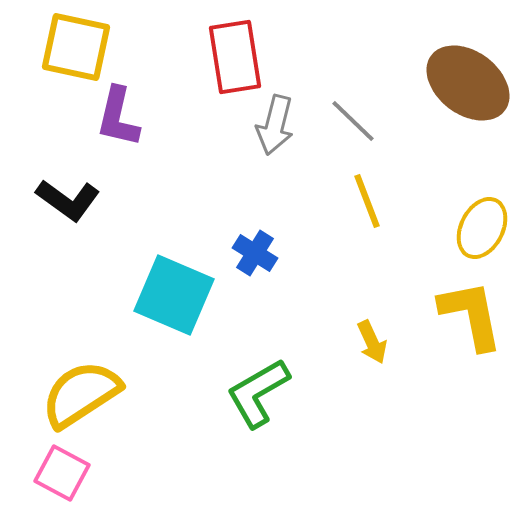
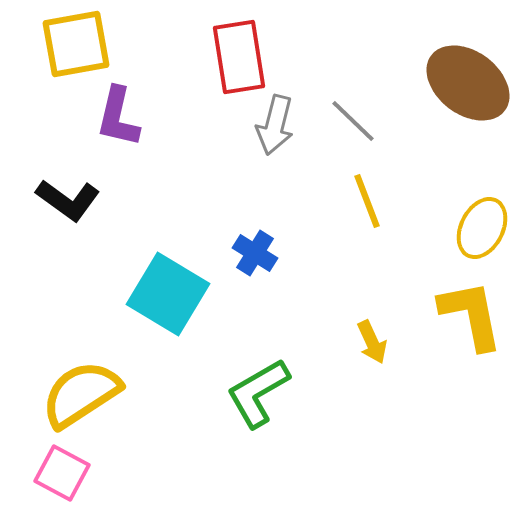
yellow square: moved 3 px up; rotated 22 degrees counterclockwise
red rectangle: moved 4 px right
cyan square: moved 6 px left, 1 px up; rotated 8 degrees clockwise
